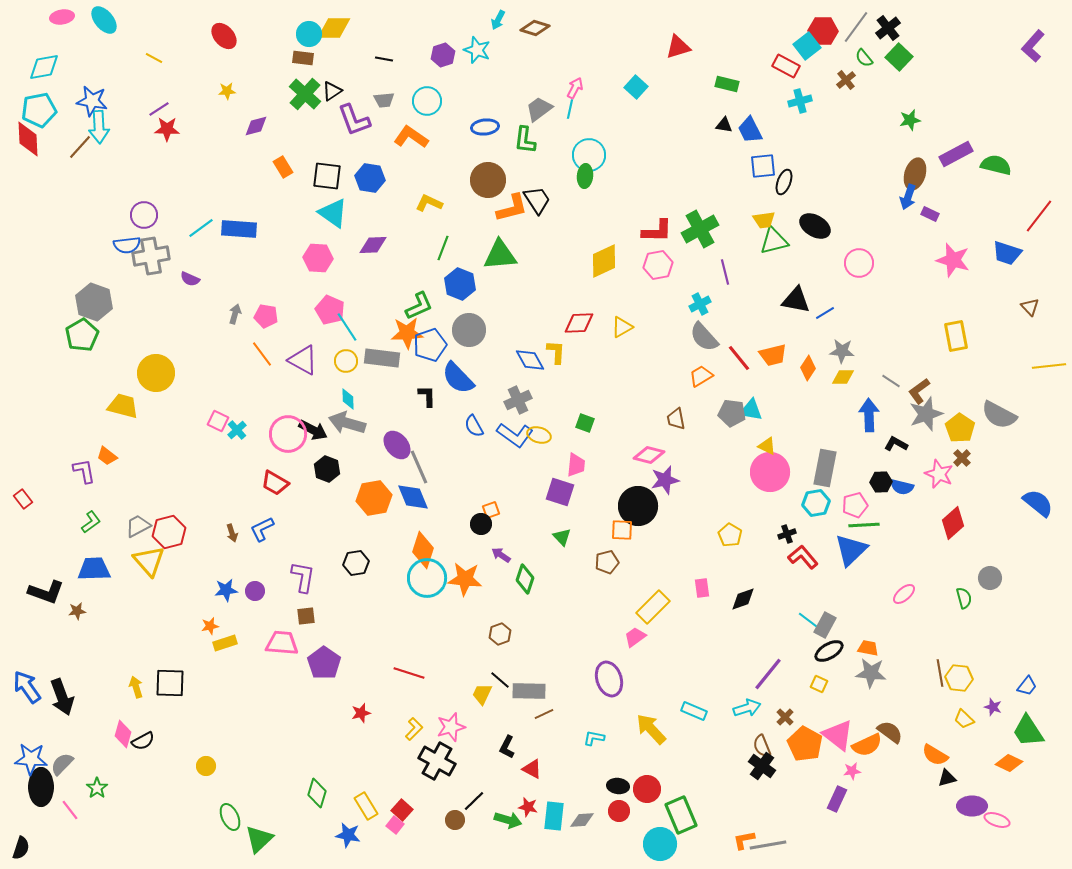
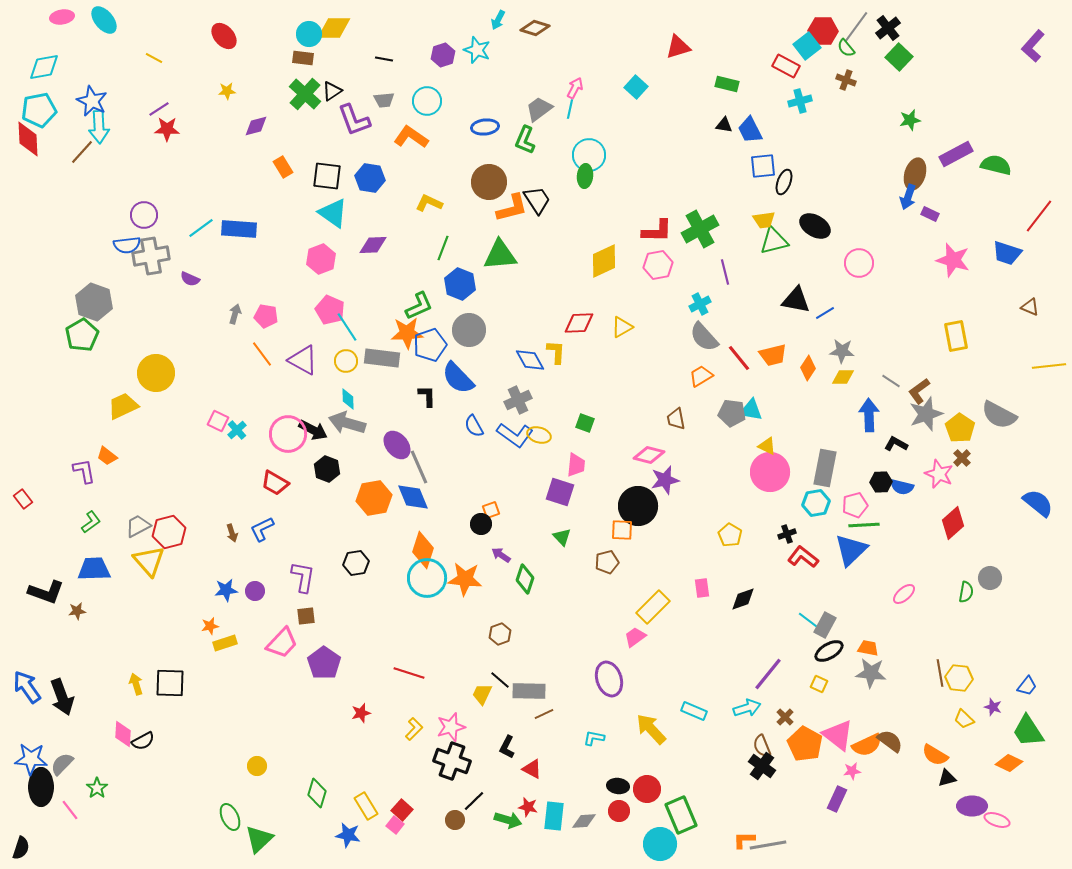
green semicircle at (864, 58): moved 18 px left, 10 px up
brown cross at (846, 80): rotated 30 degrees counterclockwise
blue star at (92, 101): rotated 16 degrees clockwise
green L-shape at (525, 140): rotated 16 degrees clockwise
brown line at (80, 147): moved 2 px right, 5 px down
brown circle at (488, 180): moved 1 px right, 2 px down
pink hexagon at (318, 258): moved 3 px right, 1 px down; rotated 24 degrees counterclockwise
brown triangle at (1030, 307): rotated 24 degrees counterclockwise
yellow trapezoid at (123, 406): rotated 40 degrees counterclockwise
red L-shape at (803, 557): rotated 12 degrees counterclockwise
green semicircle at (964, 598): moved 2 px right, 6 px up; rotated 25 degrees clockwise
pink trapezoid at (282, 643): rotated 128 degrees clockwise
yellow arrow at (136, 687): moved 3 px up
brown semicircle at (890, 732): moved 9 px down
pink diamond at (123, 734): rotated 12 degrees counterclockwise
black cross at (437, 761): moved 15 px right; rotated 9 degrees counterclockwise
yellow circle at (206, 766): moved 51 px right
gray diamond at (582, 820): moved 2 px right, 1 px down
orange L-shape at (744, 840): rotated 10 degrees clockwise
